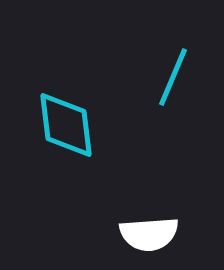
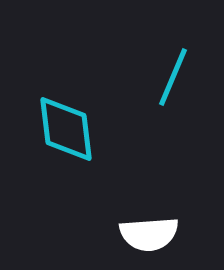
cyan diamond: moved 4 px down
